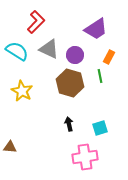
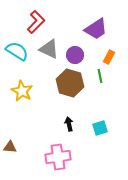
pink cross: moved 27 px left
